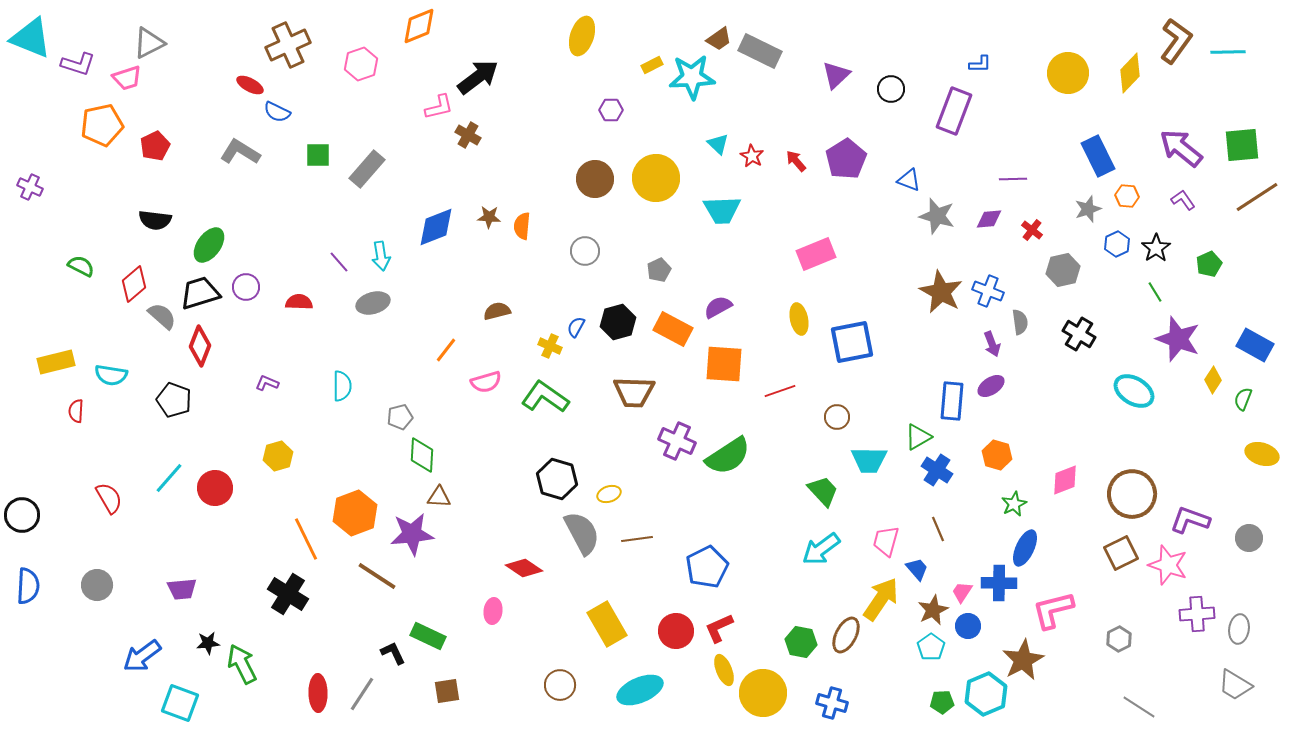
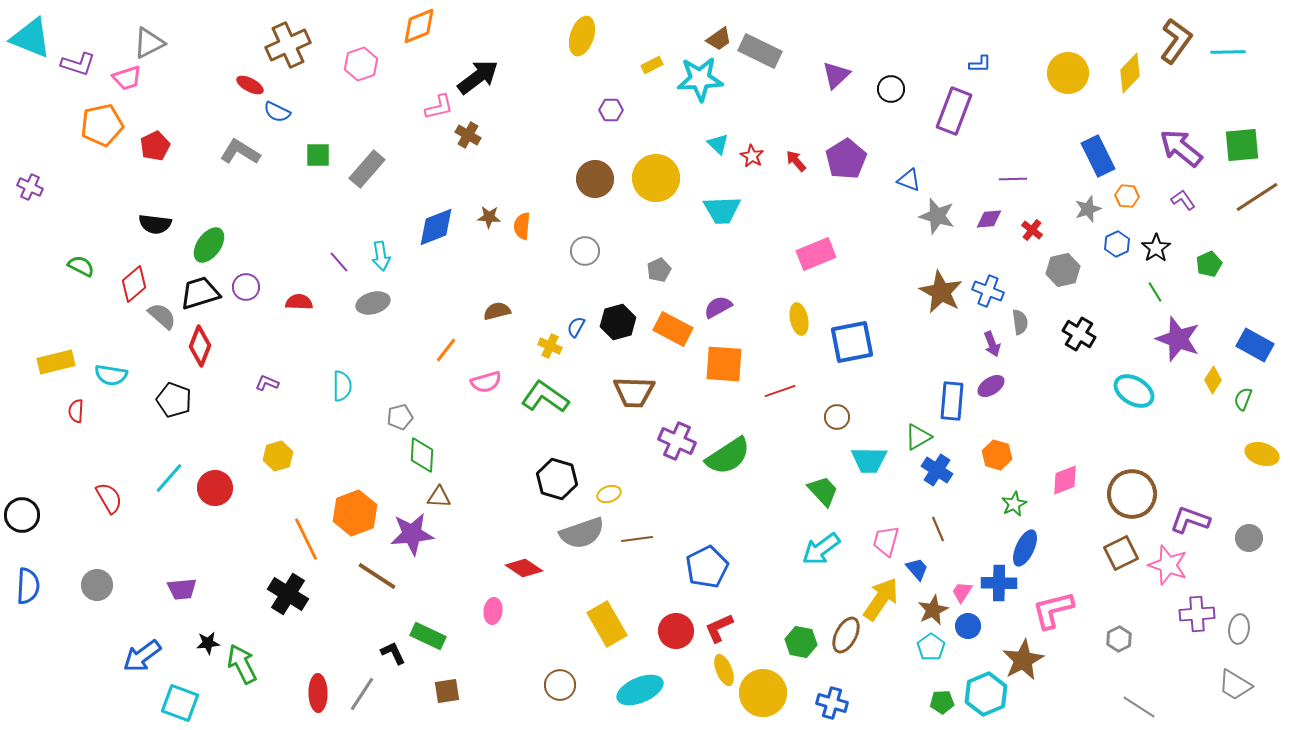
cyan star at (692, 77): moved 8 px right, 2 px down
black semicircle at (155, 220): moved 4 px down
gray semicircle at (582, 533): rotated 99 degrees clockwise
